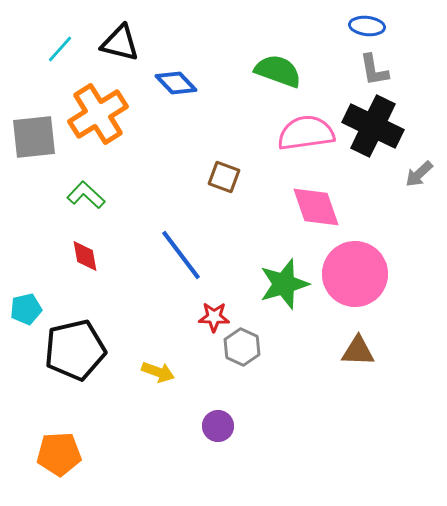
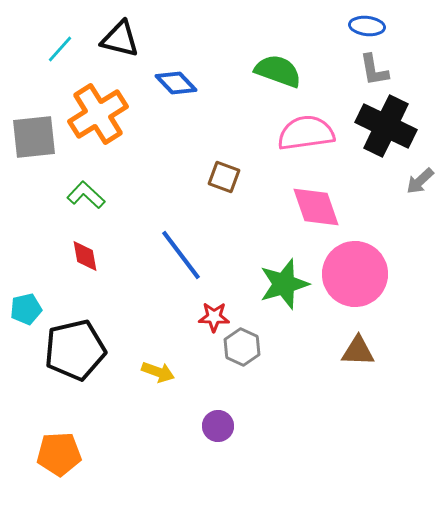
black triangle: moved 4 px up
black cross: moved 13 px right
gray arrow: moved 1 px right, 7 px down
